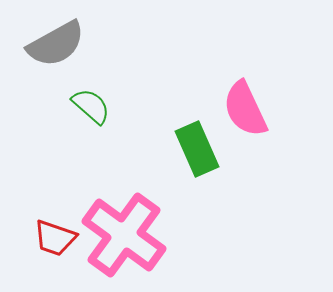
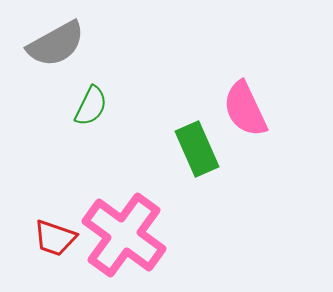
green semicircle: rotated 75 degrees clockwise
